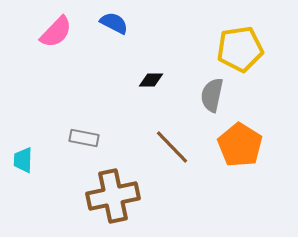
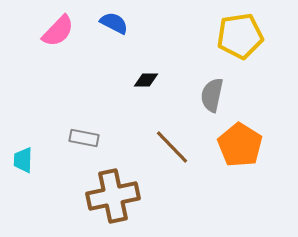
pink semicircle: moved 2 px right, 1 px up
yellow pentagon: moved 13 px up
black diamond: moved 5 px left
